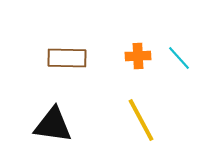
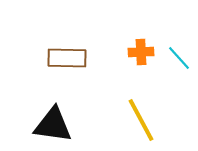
orange cross: moved 3 px right, 4 px up
